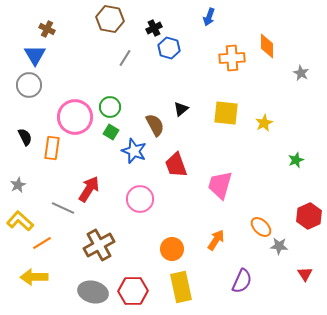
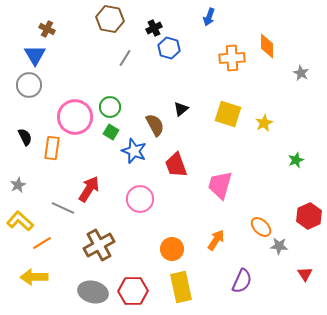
yellow square at (226, 113): moved 2 px right, 1 px down; rotated 12 degrees clockwise
